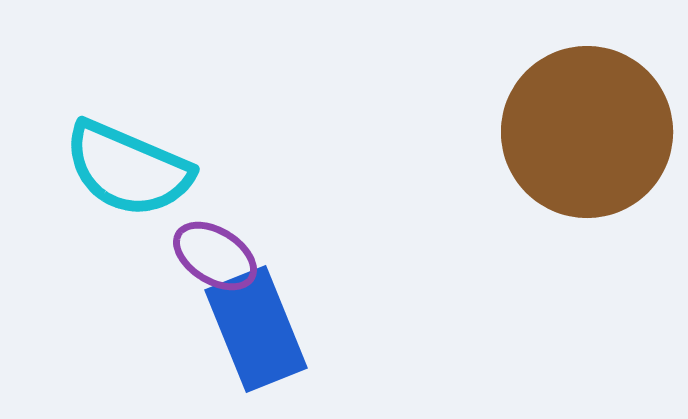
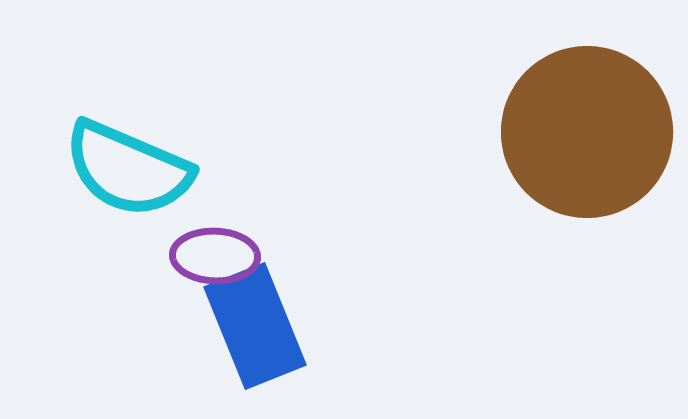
purple ellipse: rotated 30 degrees counterclockwise
blue rectangle: moved 1 px left, 3 px up
